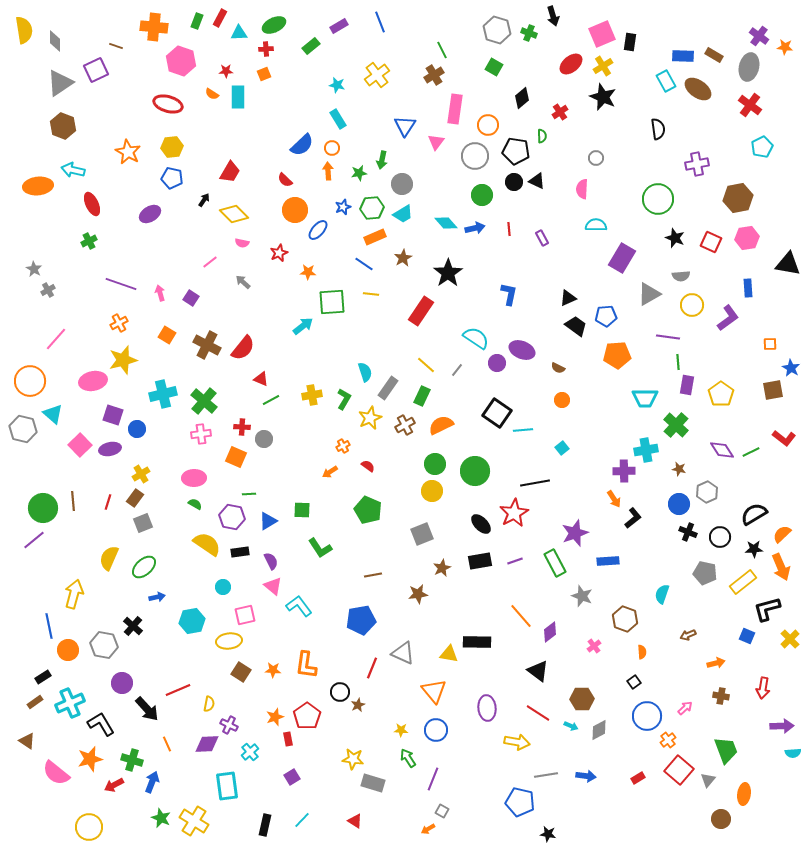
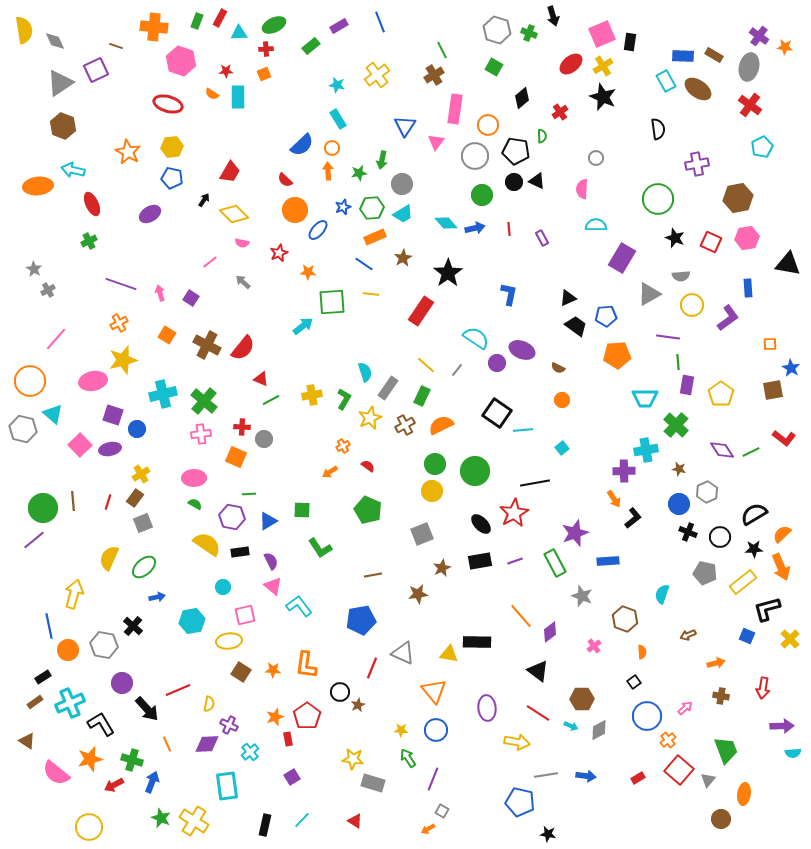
gray diamond at (55, 41): rotated 25 degrees counterclockwise
